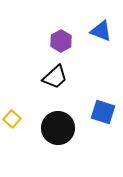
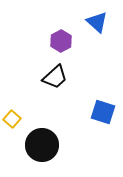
blue triangle: moved 4 px left, 9 px up; rotated 20 degrees clockwise
black circle: moved 16 px left, 17 px down
